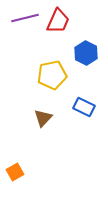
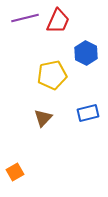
blue rectangle: moved 4 px right, 6 px down; rotated 40 degrees counterclockwise
